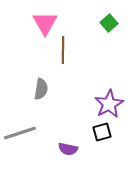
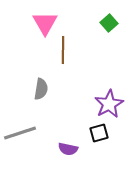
black square: moved 3 px left, 1 px down
